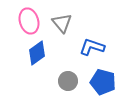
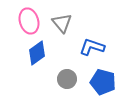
gray circle: moved 1 px left, 2 px up
